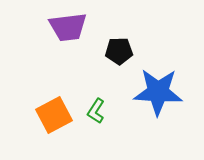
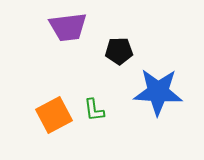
green L-shape: moved 2 px left, 1 px up; rotated 40 degrees counterclockwise
